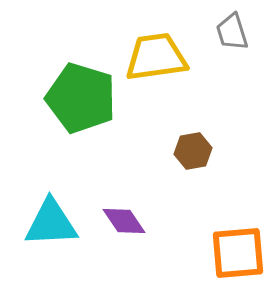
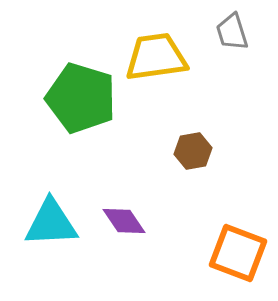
orange square: rotated 26 degrees clockwise
